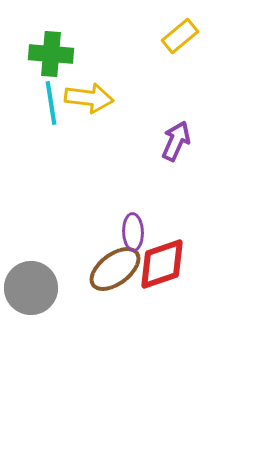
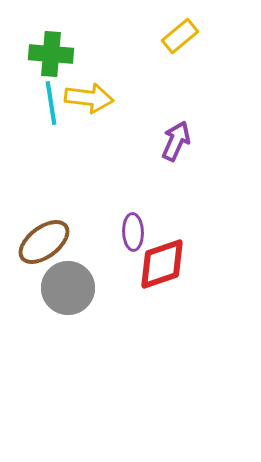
brown ellipse: moved 71 px left, 27 px up
gray circle: moved 37 px right
